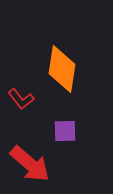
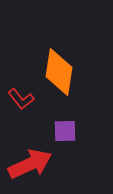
orange diamond: moved 3 px left, 3 px down
red arrow: rotated 66 degrees counterclockwise
